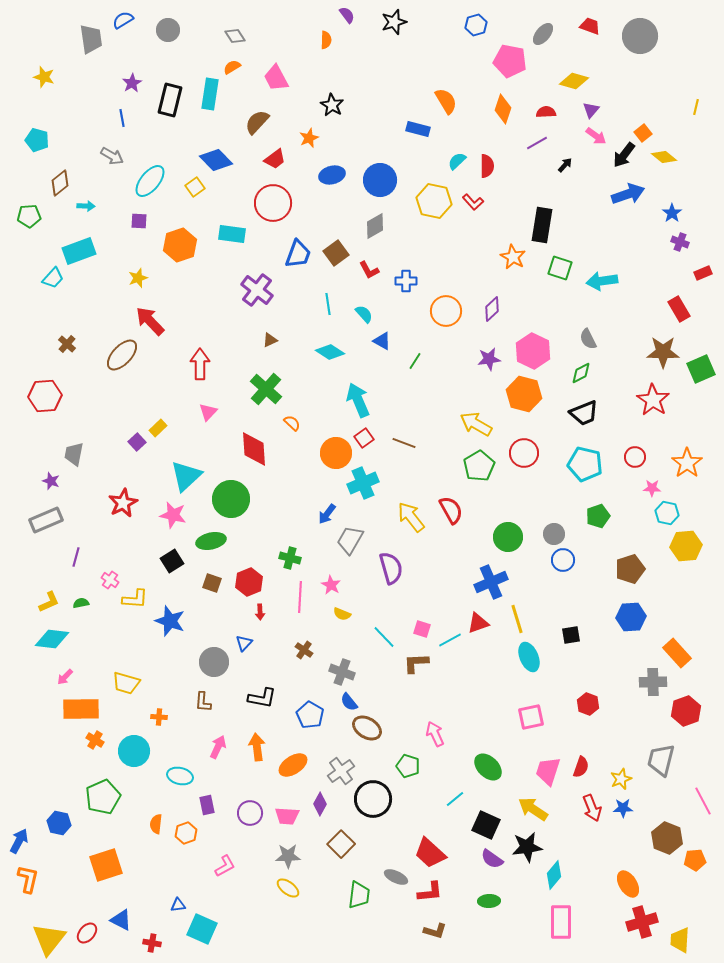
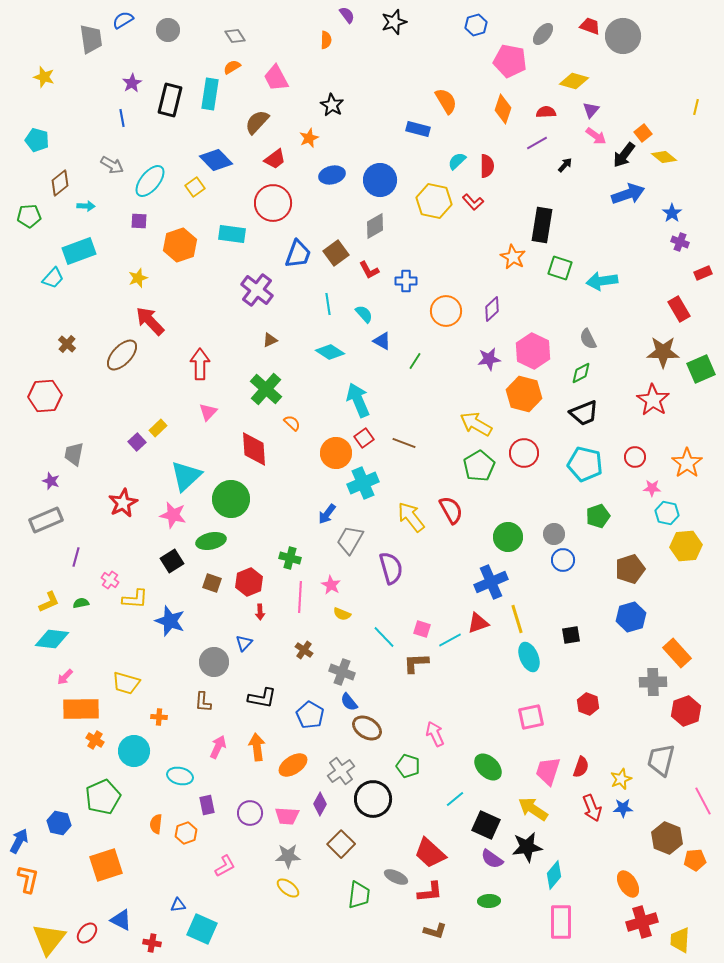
gray circle at (640, 36): moved 17 px left
gray arrow at (112, 156): moved 9 px down
blue hexagon at (631, 617): rotated 12 degrees counterclockwise
